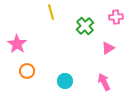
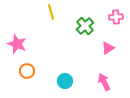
pink star: rotated 12 degrees counterclockwise
